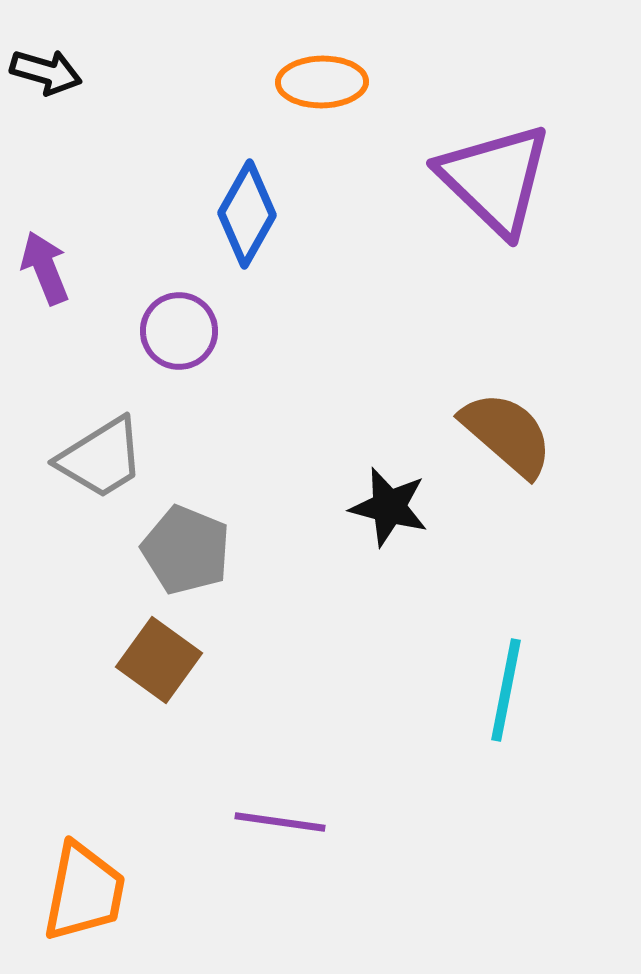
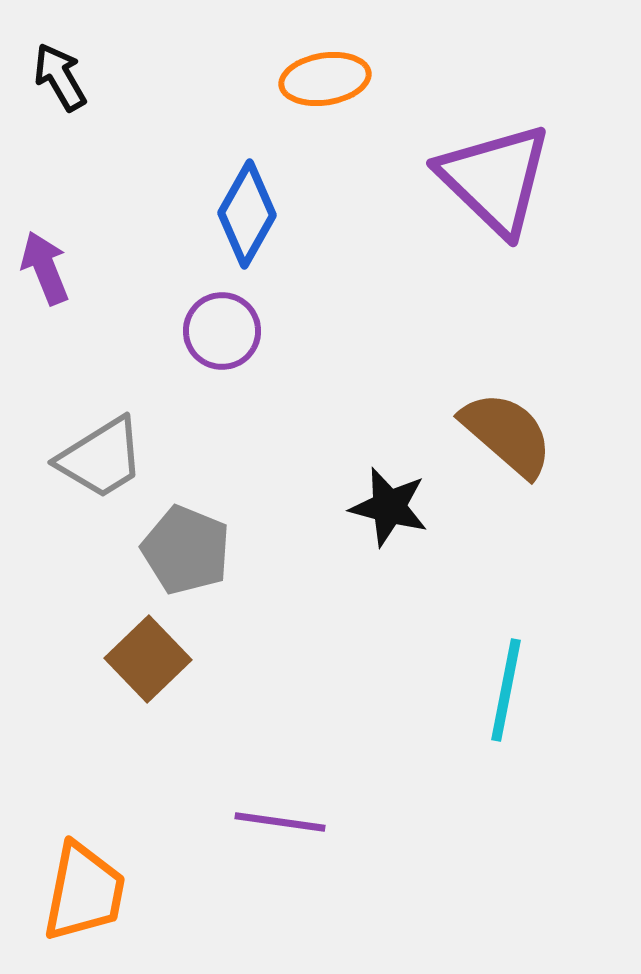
black arrow: moved 14 px right, 5 px down; rotated 136 degrees counterclockwise
orange ellipse: moved 3 px right, 3 px up; rotated 8 degrees counterclockwise
purple circle: moved 43 px right
brown square: moved 11 px left, 1 px up; rotated 10 degrees clockwise
